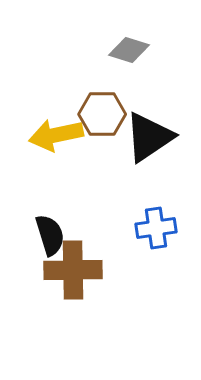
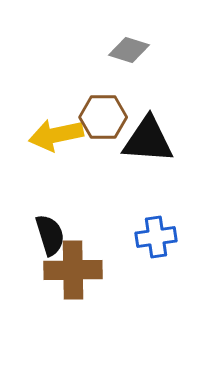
brown hexagon: moved 1 px right, 3 px down
black triangle: moved 1 px left, 3 px down; rotated 38 degrees clockwise
blue cross: moved 9 px down
